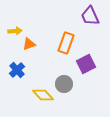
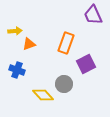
purple trapezoid: moved 3 px right, 1 px up
blue cross: rotated 28 degrees counterclockwise
